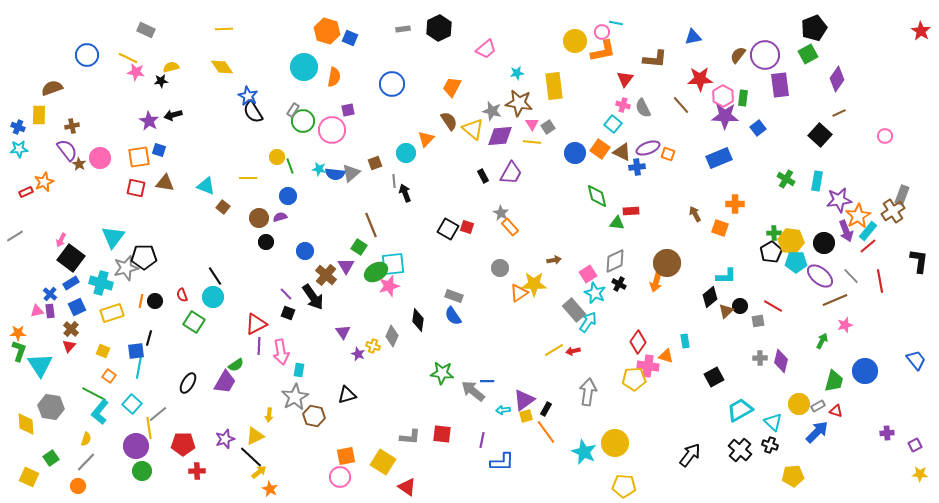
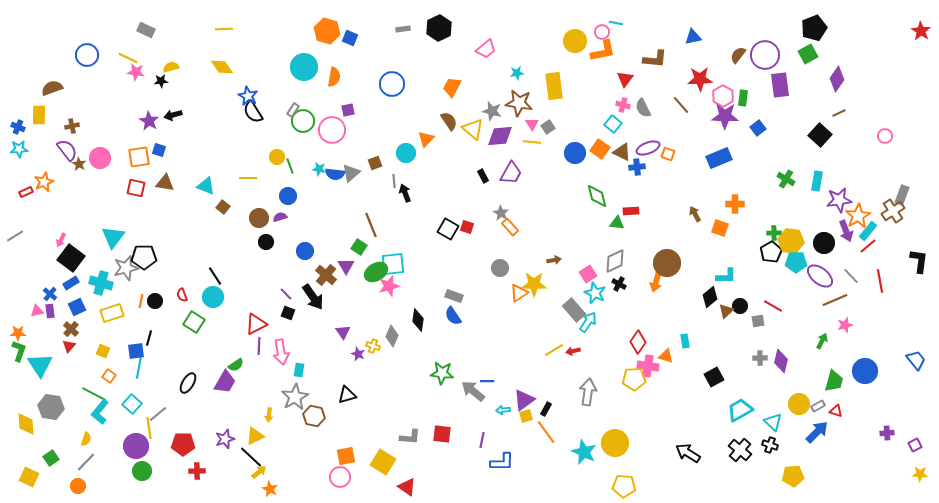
black arrow at (690, 455): moved 2 px left, 2 px up; rotated 95 degrees counterclockwise
